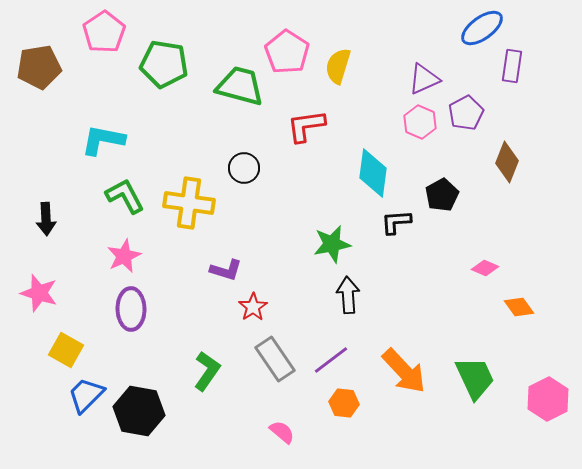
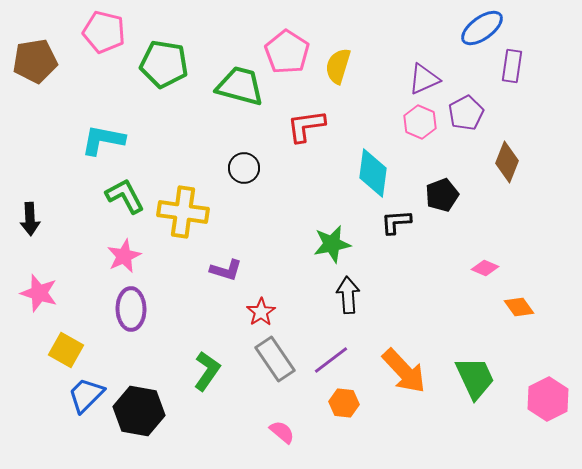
pink pentagon at (104, 32): rotated 24 degrees counterclockwise
brown pentagon at (39, 67): moved 4 px left, 6 px up
black pentagon at (442, 195): rotated 8 degrees clockwise
yellow cross at (189, 203): moved 6 px left, 9 px down
black arrow at (46, 219): moved 16 px left
red star at (253, 307): moved 8 px right, 5 px down
